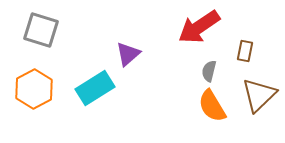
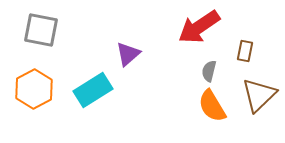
gray square: rotated 6 degrees counterclockwise
cyan rectangle: moved 2 px left, 2 px down
